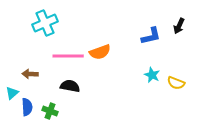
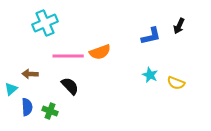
cyan star: moved 2 px left
black semicircle: rotated 36 degrees clockwise
cyan triangle: moved 1 px left, 4 px up
